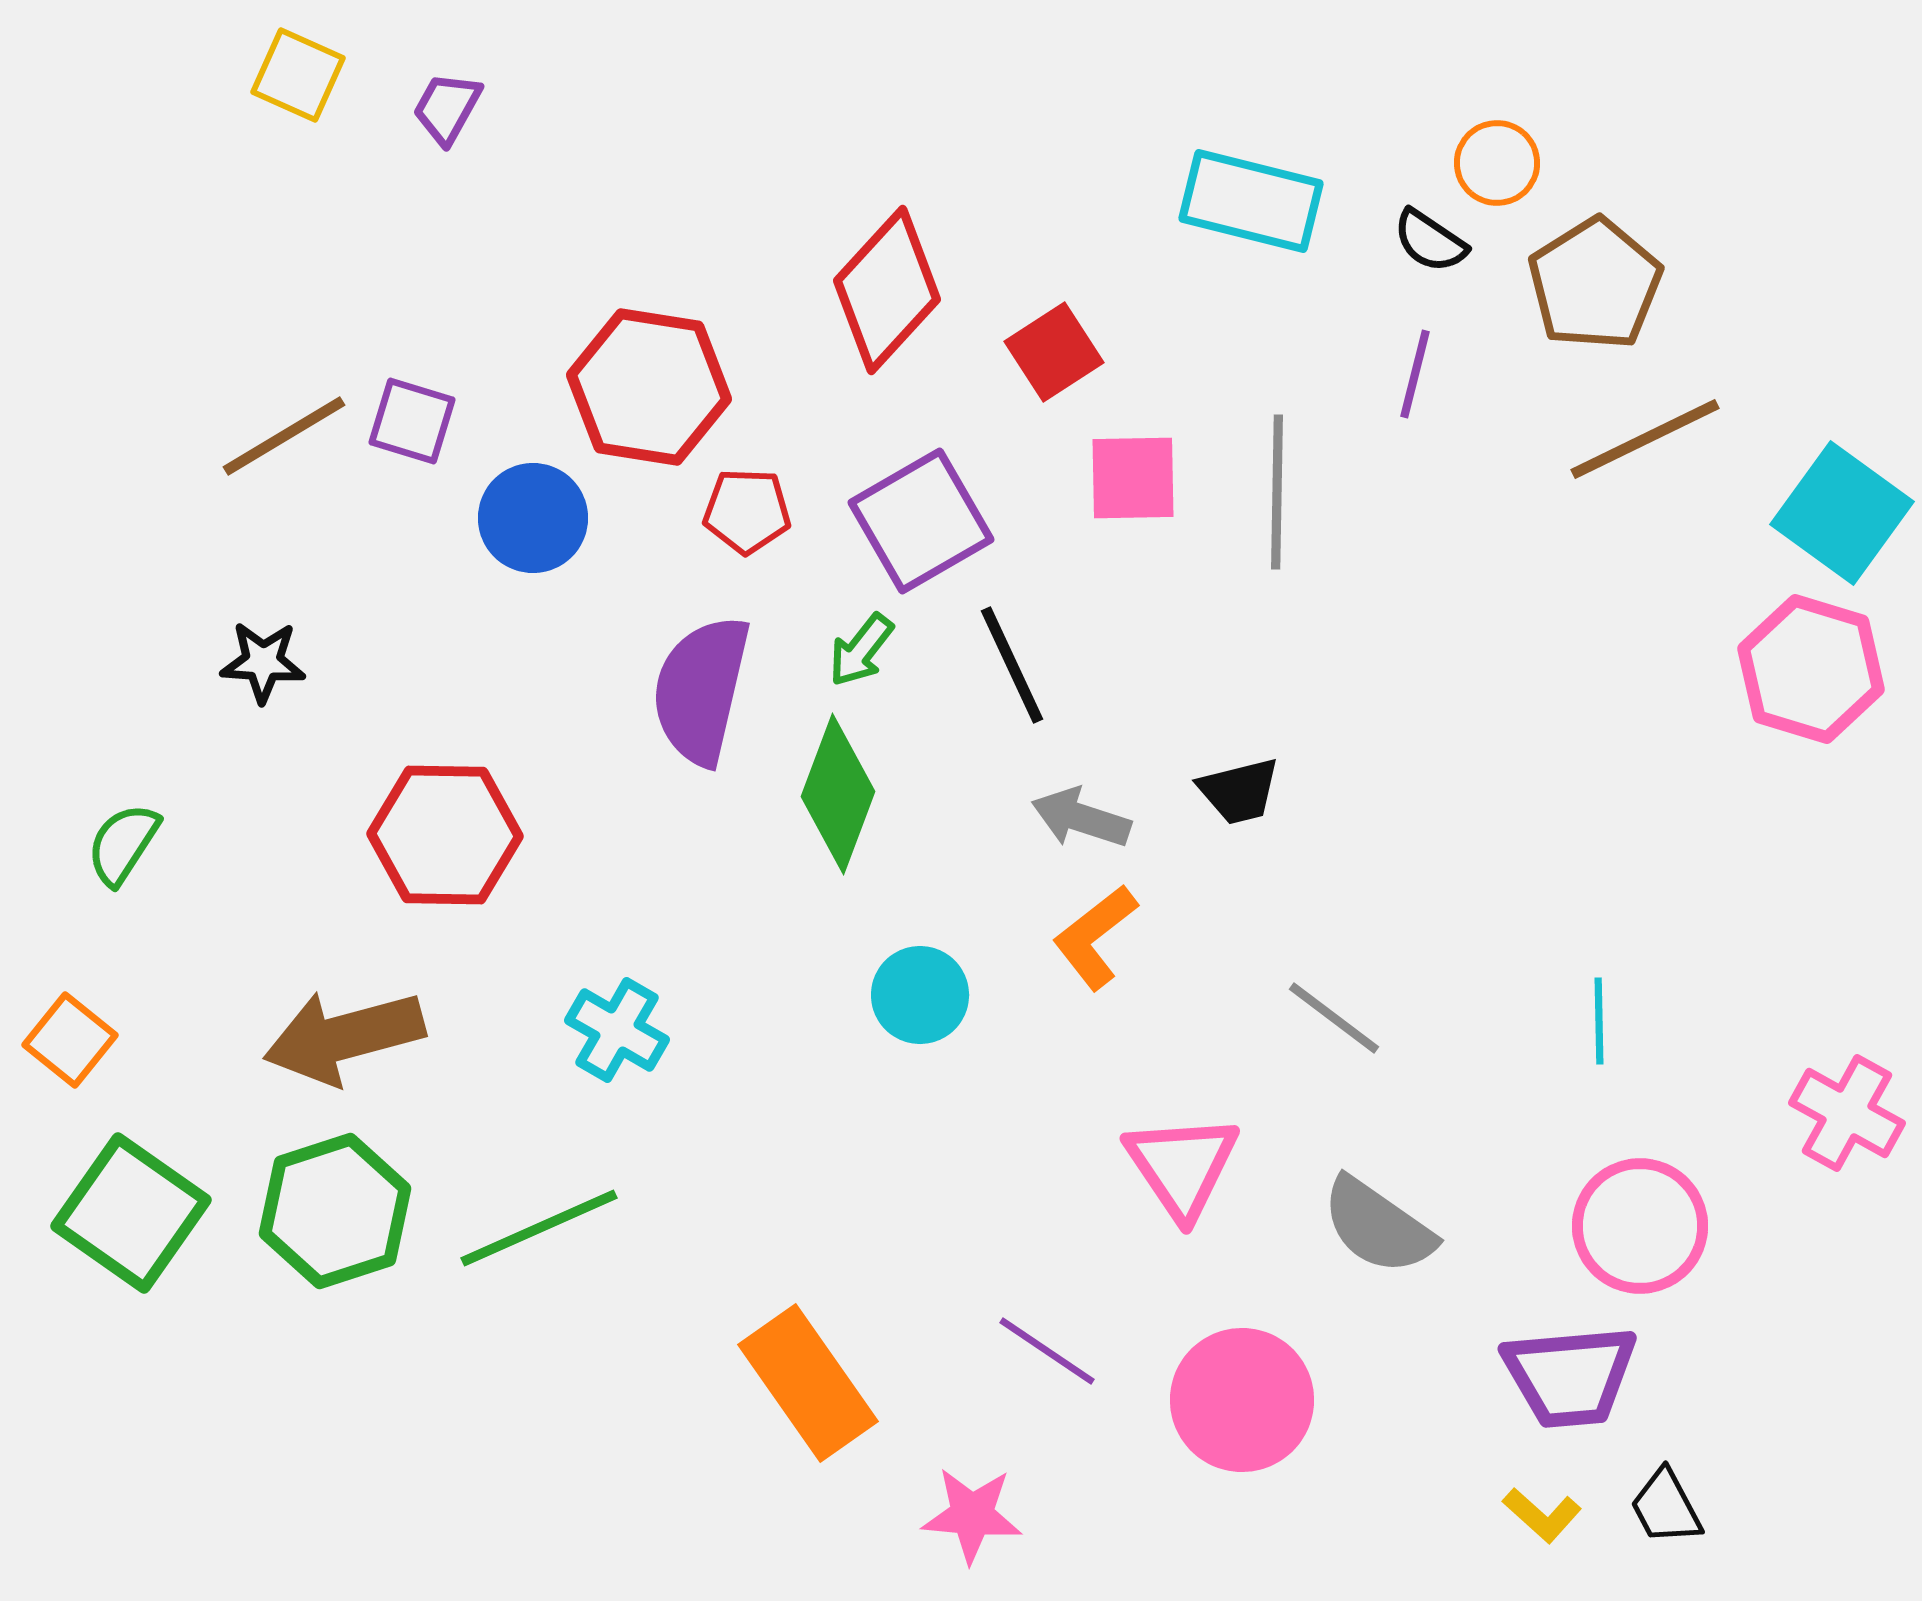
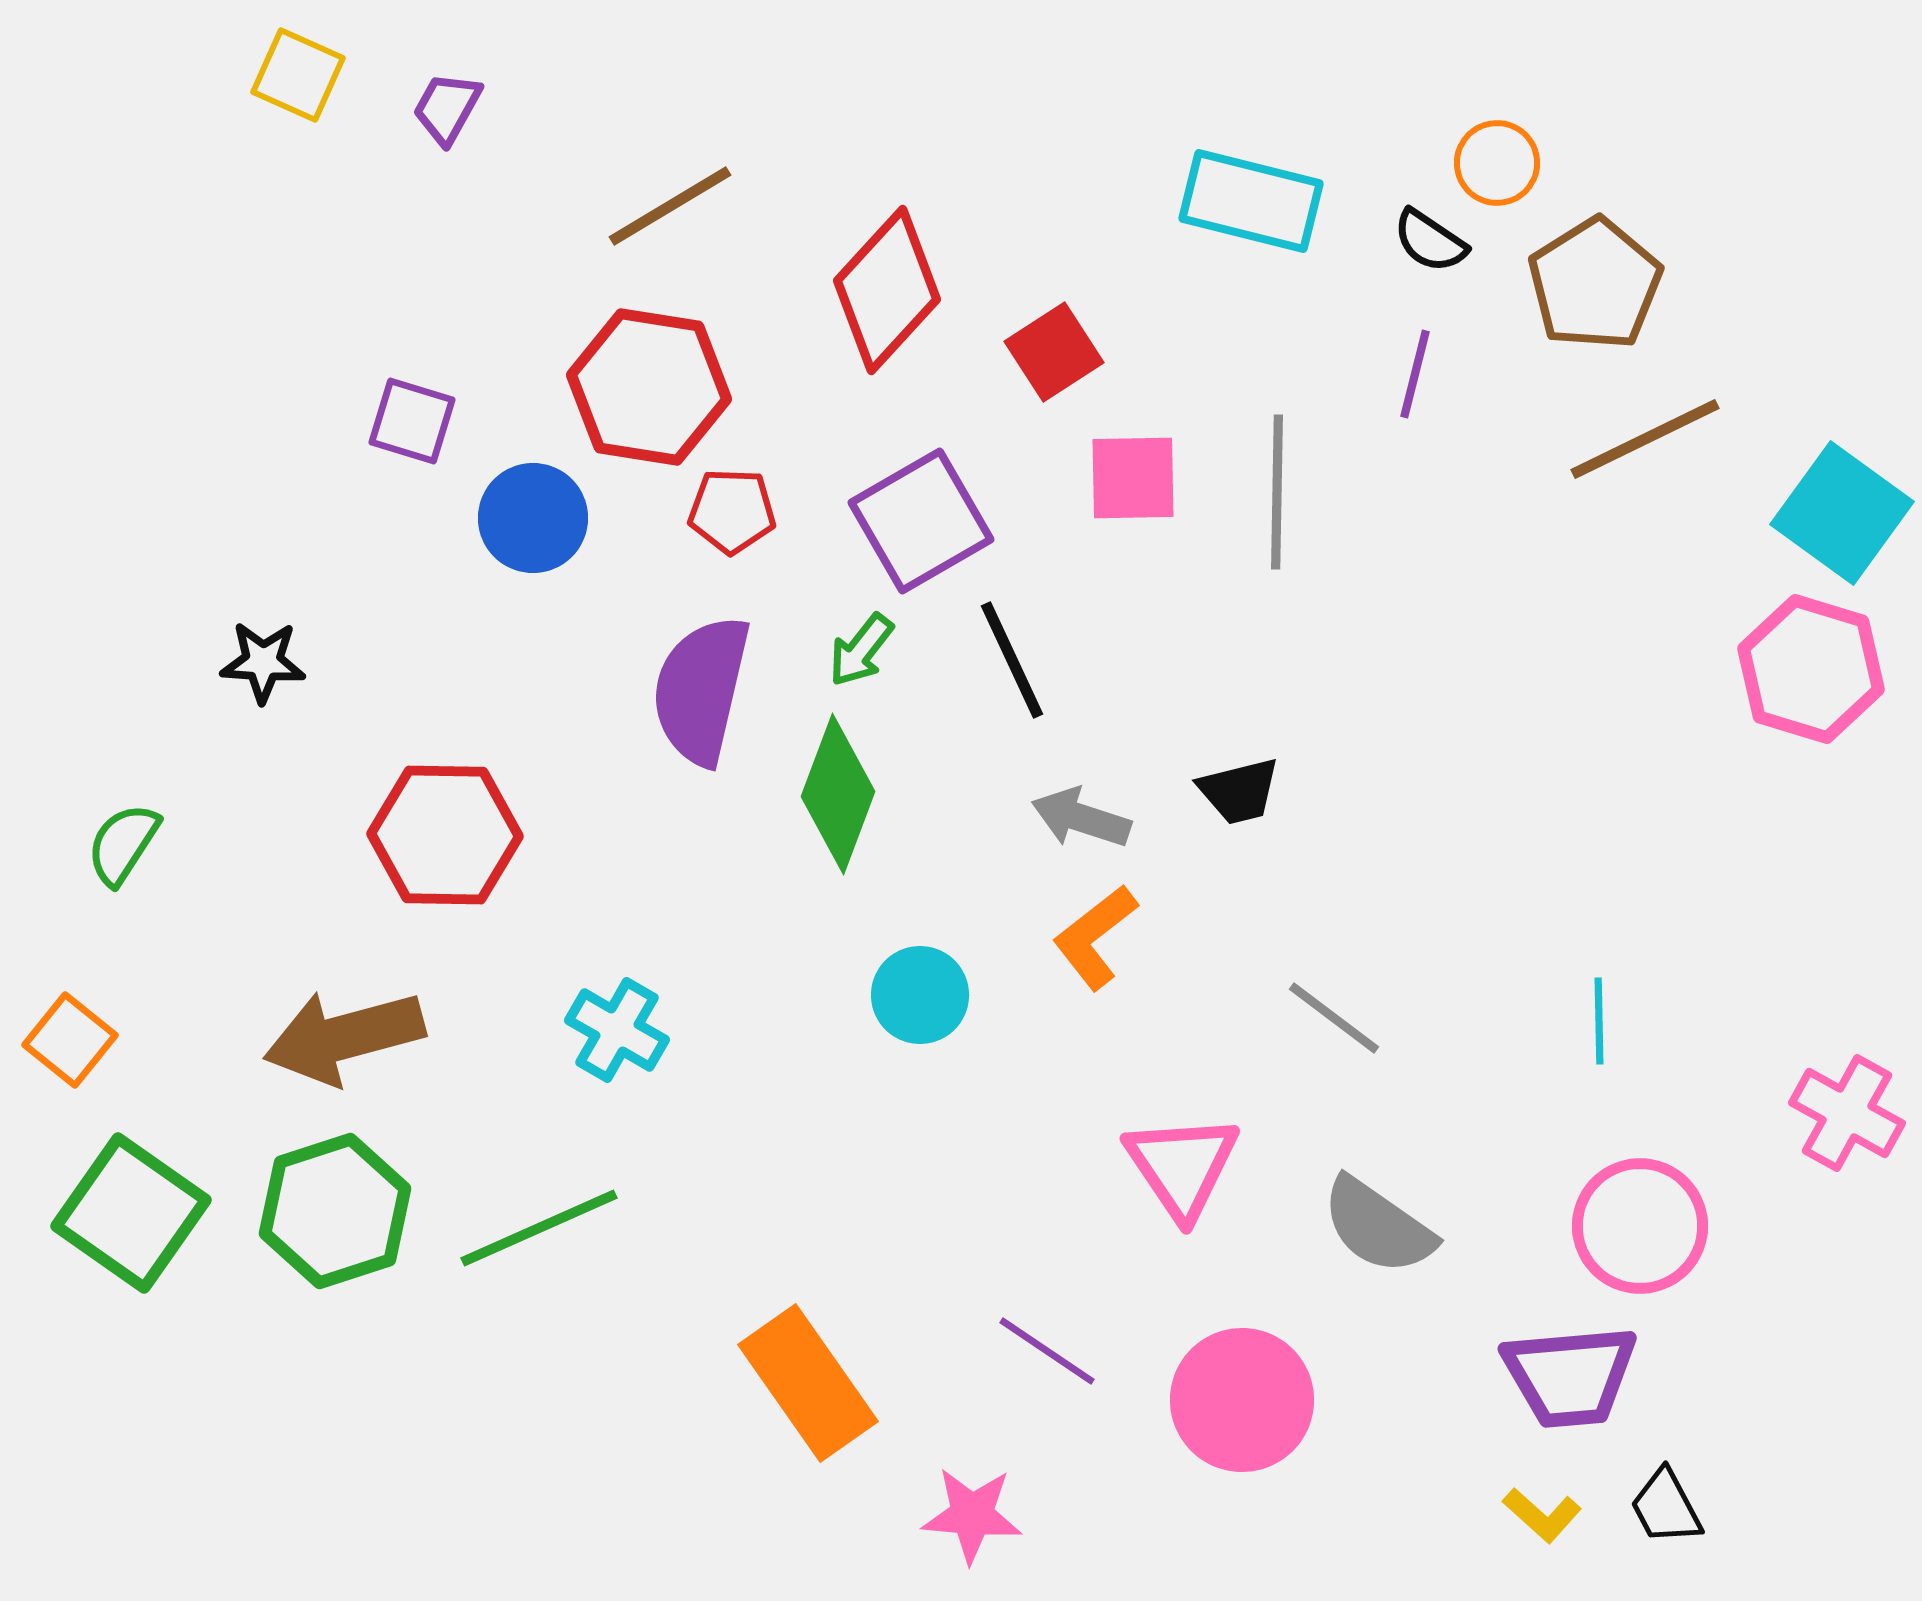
brown line at (284, 436): moved 386 px right, 230 px up
red pentagon at (747, 511): moved 15 px left
black line at (1012, 665): moved 5 px up
